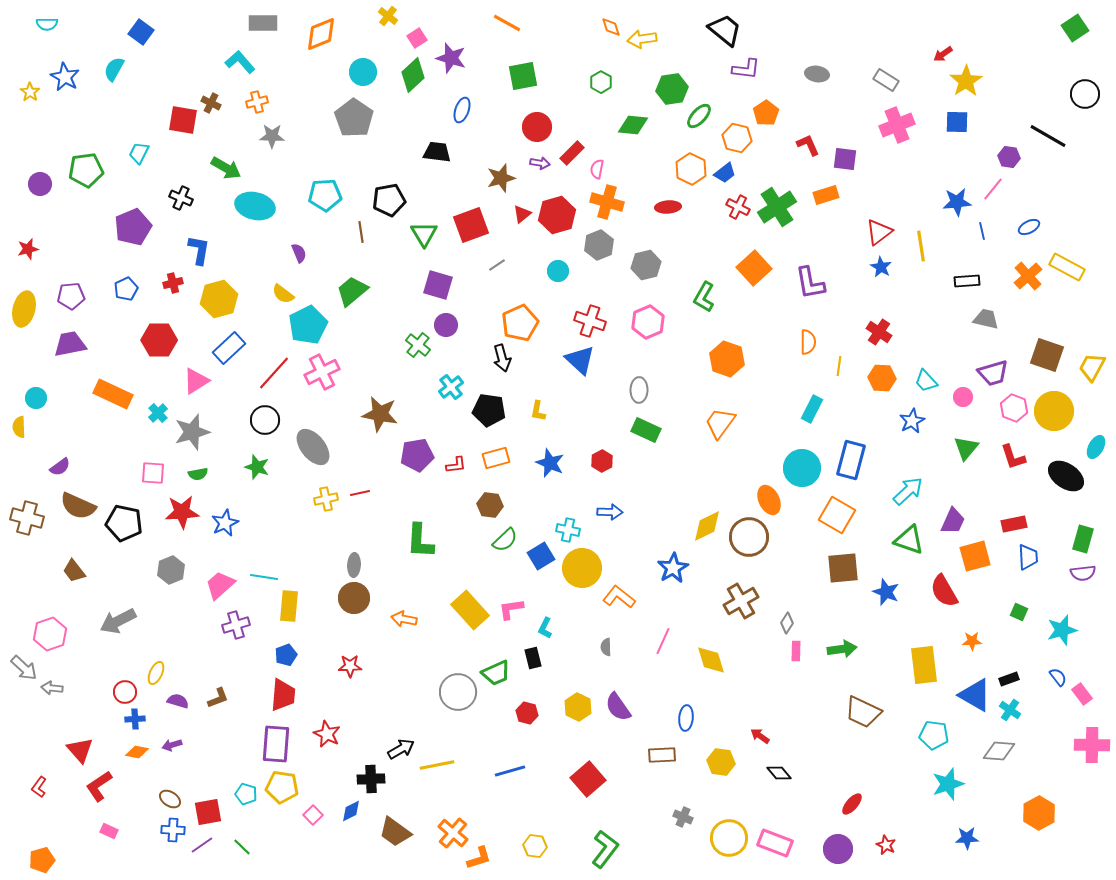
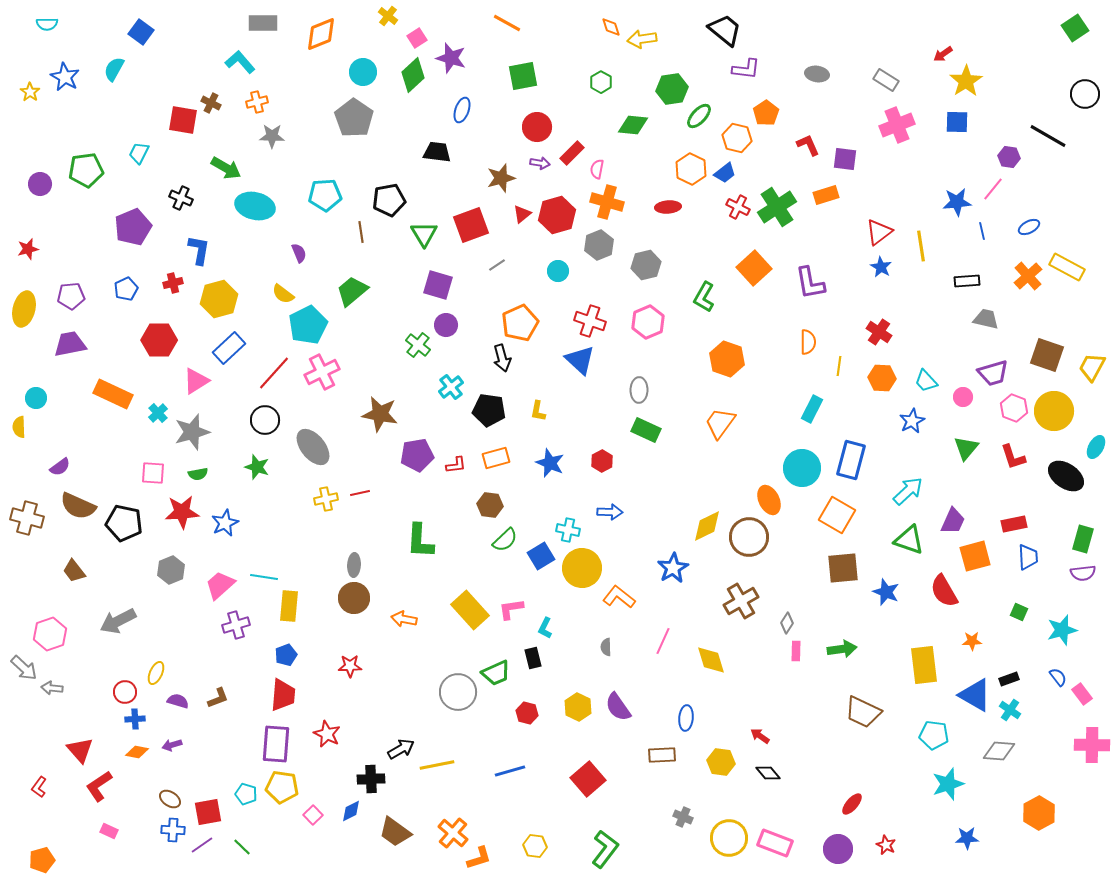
black diamond at (779, 773): moved 11 px left
